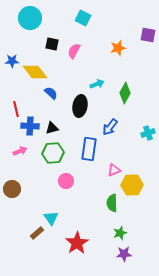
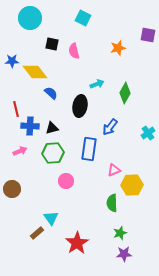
pink semicircle: rotated 42 degrees counterclockwise
cyan cross: rotated 16 degrees counterclockwise
